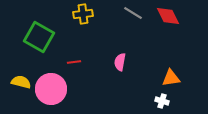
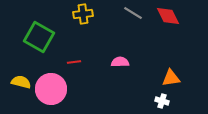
pink semicircle: rotated 78 degrees clockwise
